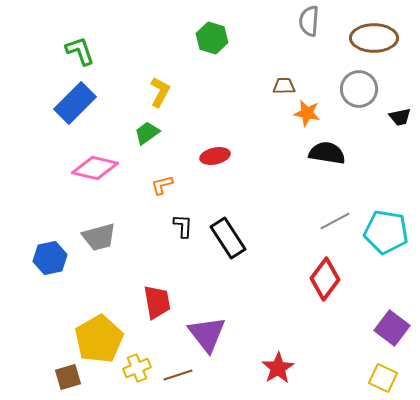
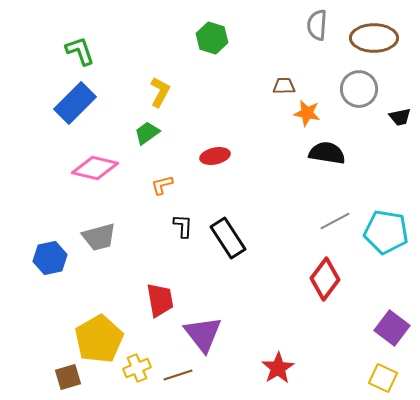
gray semicircle: moved 8 px right, 4 px down
red trapezoid: moved 3 px right, 2 px up
purple triangle: moved 4 px left
